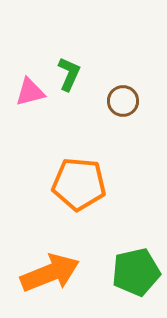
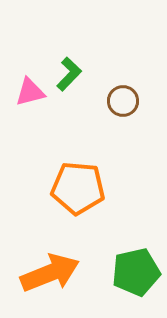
green L-shape: rotated 20 degrees clockwise
orange pentagon: moved 1 px left, 4 px down
